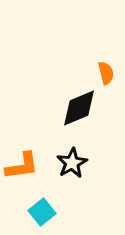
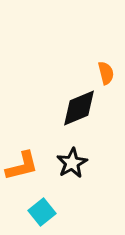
orange L-shape: rotated 6 degrees counterclockwise
